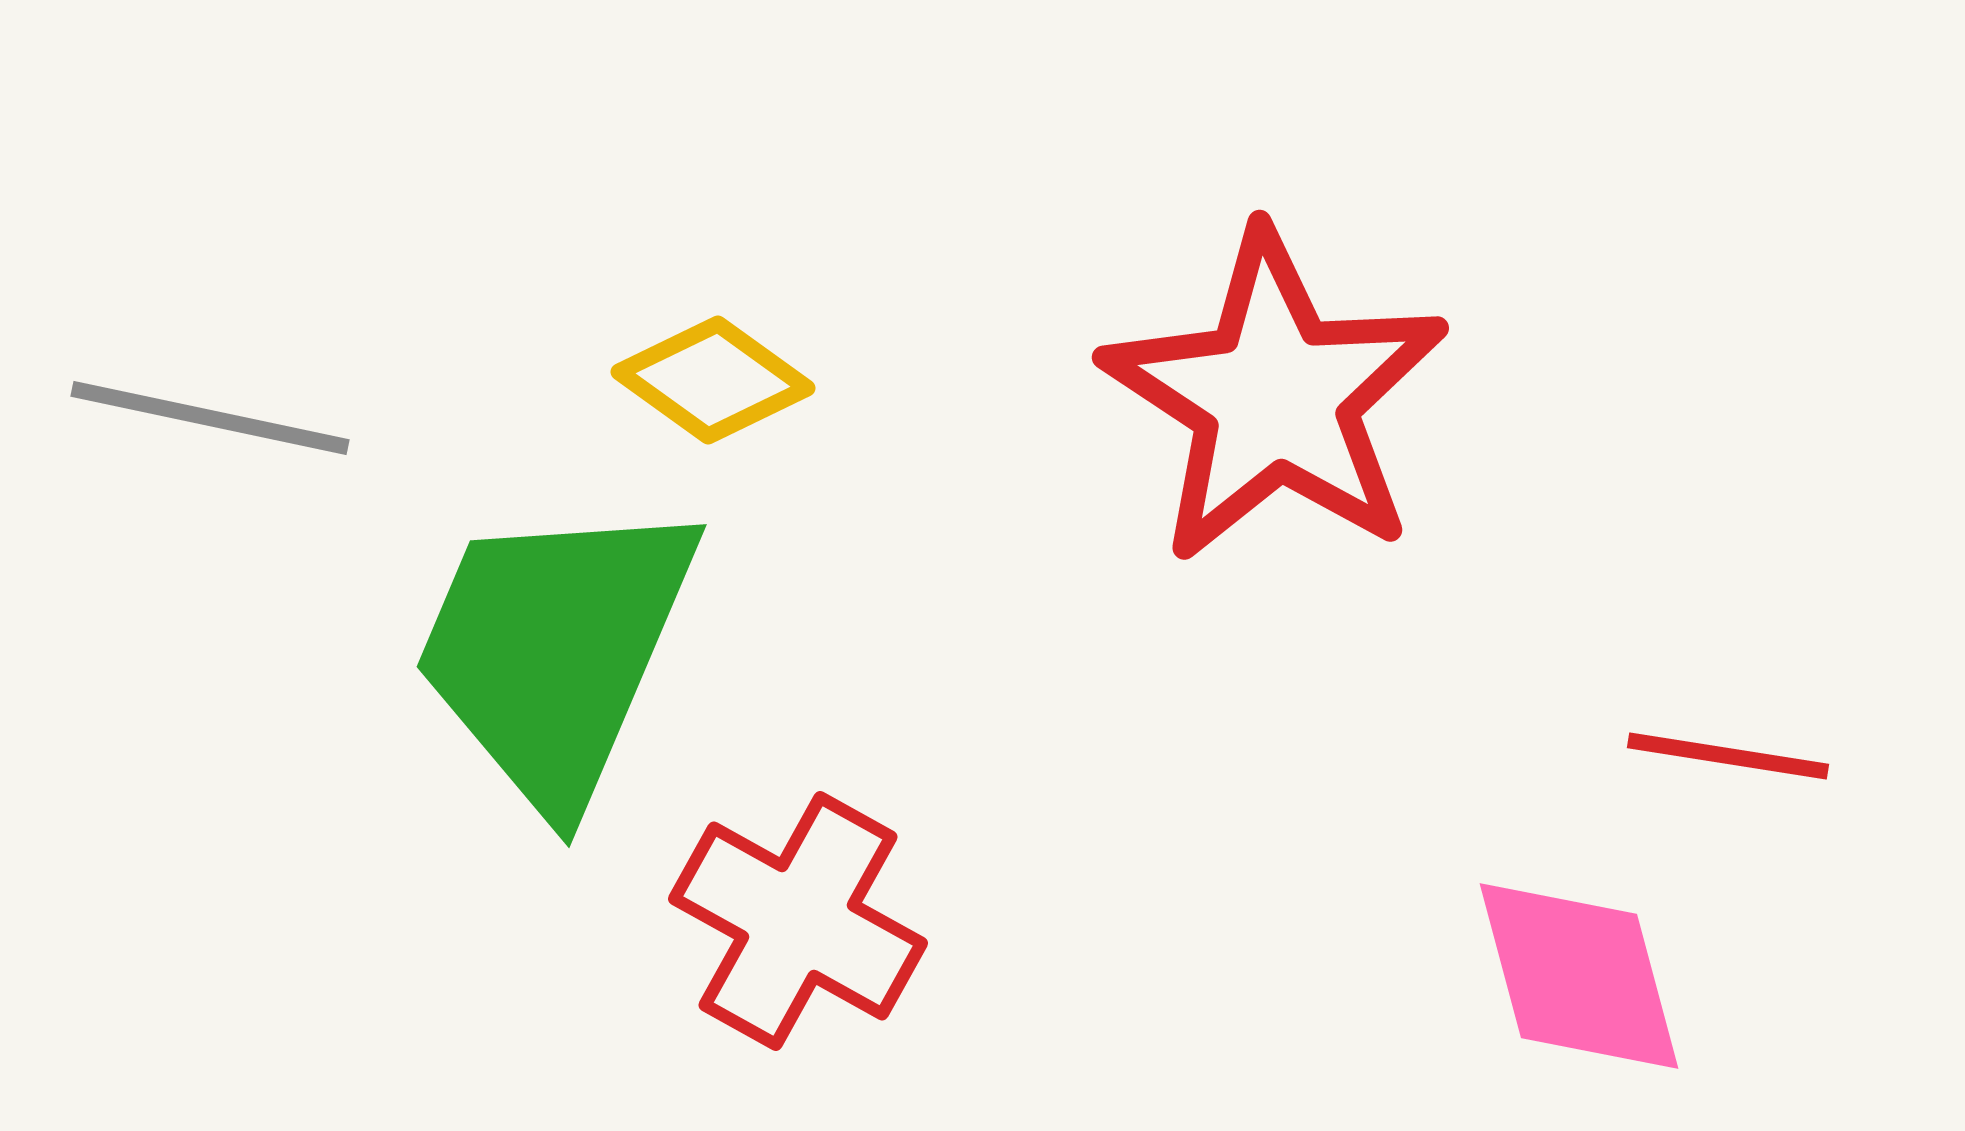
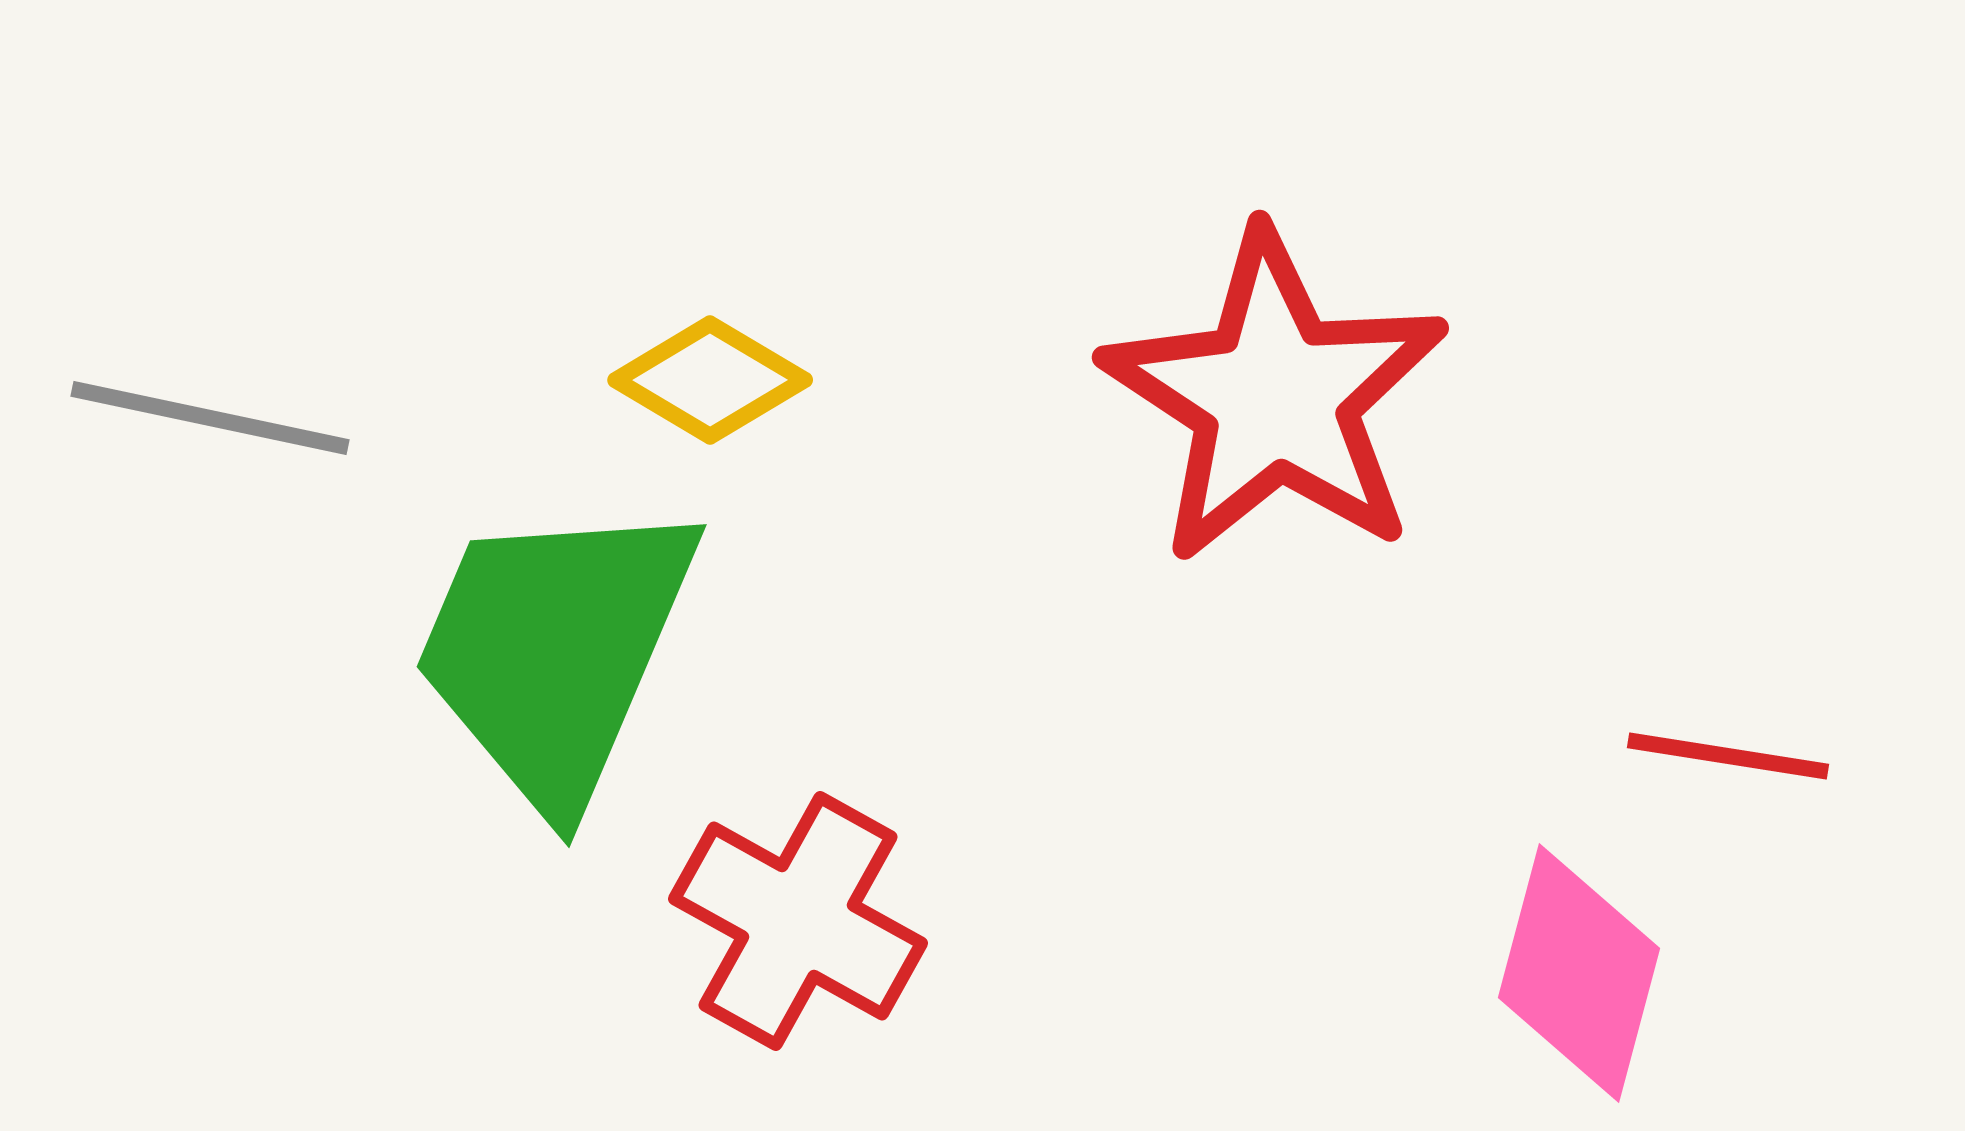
yellow diamond: moved 3 px left; rotated 5 degrees counterclockwise
pink diamond: moved 3 px up; rotated 30 degrees clockwise
